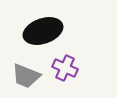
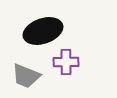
purple cross: moved 1 px right, 6 px up; rotated 25 degrees counterclockwise
